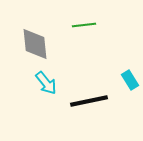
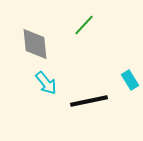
green line: rotated 40 degrees counterclockwise
